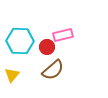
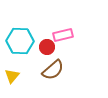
yellow triangle: moved 1 px down
